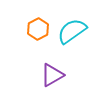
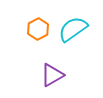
cyan semicircle: moved 1 px right, 2 px up
